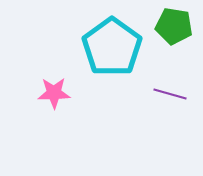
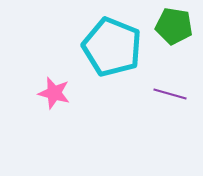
cyan pentagon: rotated 14 degrees counterclockwise
pink star: rotated 16 degrees clockwise
